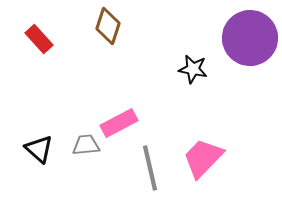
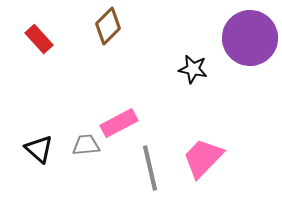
brown diamond: rotated 27 degrees clockwise
